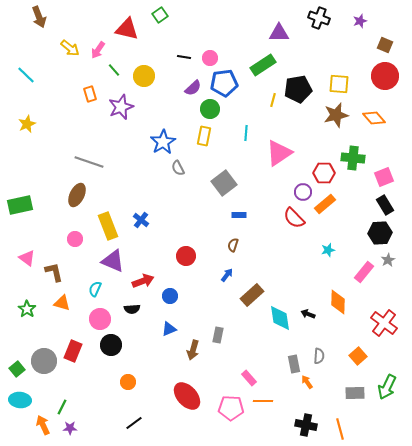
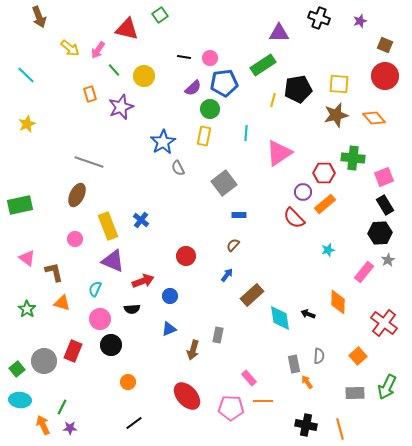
brown semicircle at (233, 245): rotated 24 degrees clockwise
